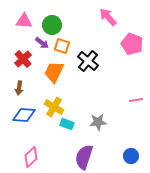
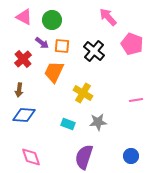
pink triangle: moved 4 px up; rotated 24 degrees clockwise
green circle: moved 5 px up
orange square: rotated 14 degrees counterclockwise
black cross: moved 6 px right, 10 px up
brown arrow: moved 2 px down
yellow cross: moved 29 px right, 14 px up
cyan rectangle: moved 1 px right
pink diamond: rotated 65 degrees counterclockwise
